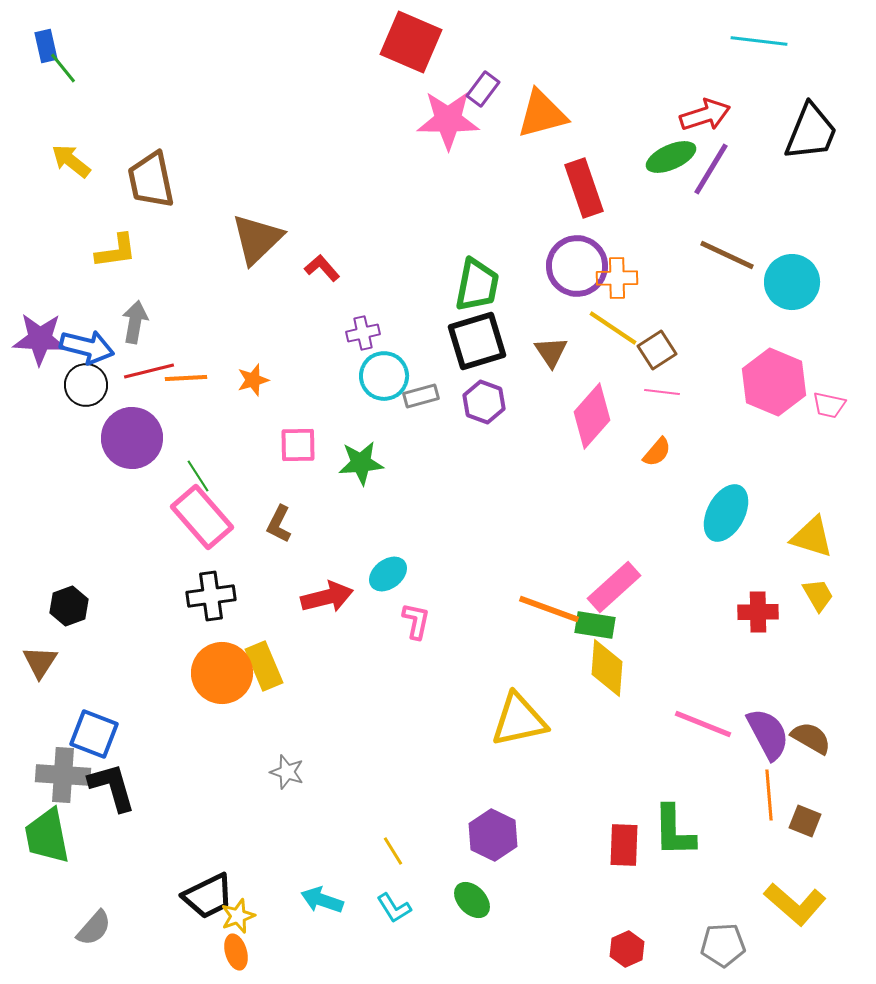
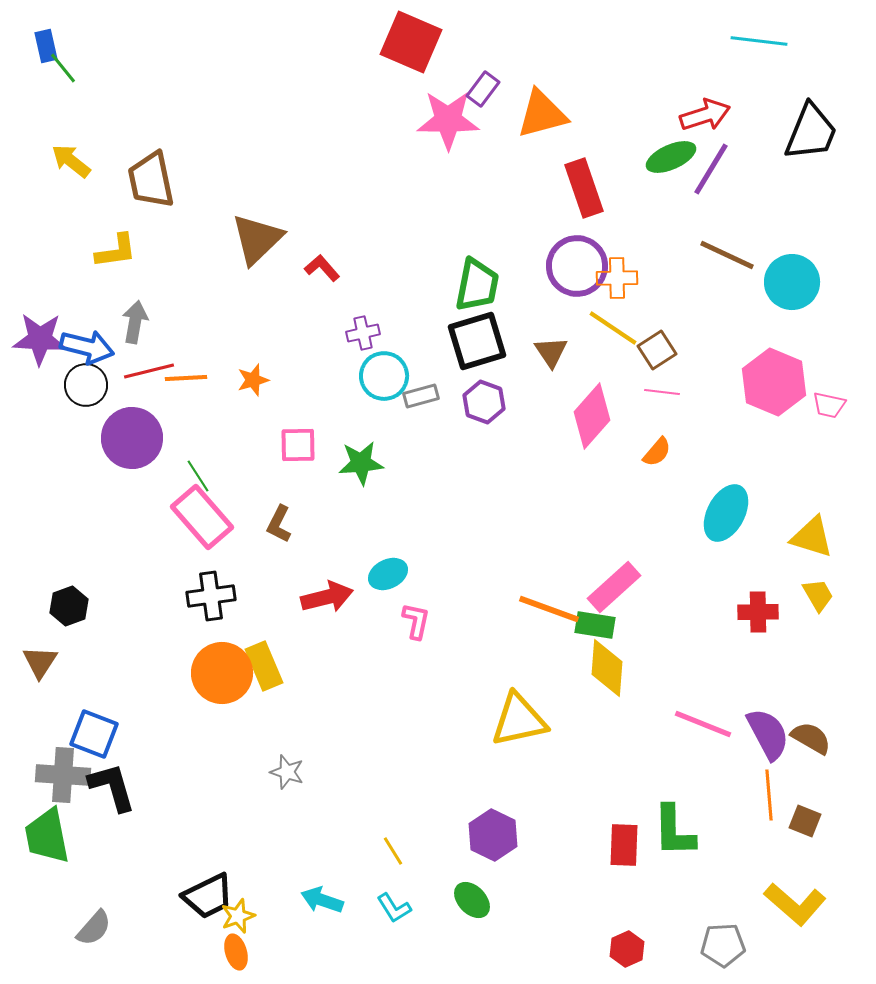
cyan ellipse at (388, 574): rotated 12 degrees clockwise
